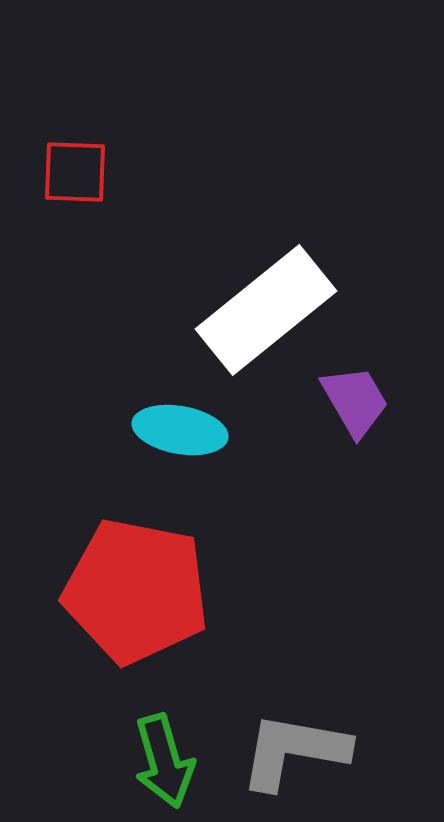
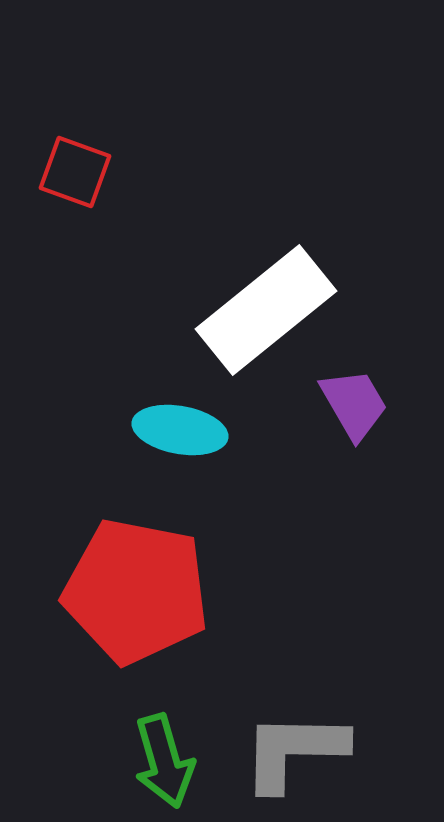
red square: rotated 18 degrees clockwise
purple trapezoid: moved 1 px left, 3 px down
gray L-shape: rotated 9 degrees counterclockwise
